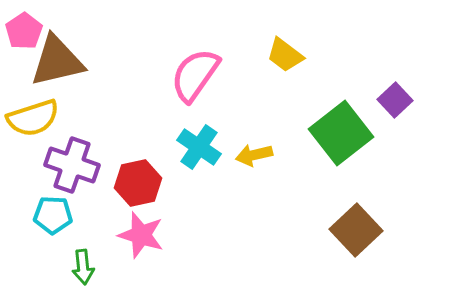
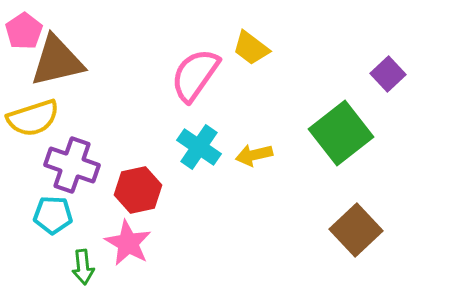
yellow trapezoid: moved 34 px left, 7 px up
purple square: moved 7 px left, 26 px up
red hexagon: moved 7 px down
pink star: moved 13 px left, 8 px down; rotated 12 degrees clockwise
